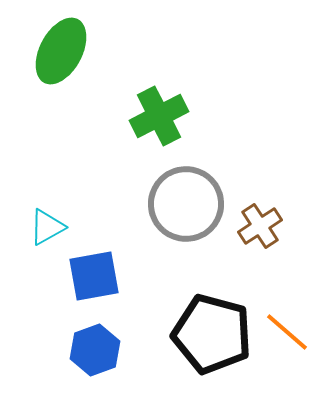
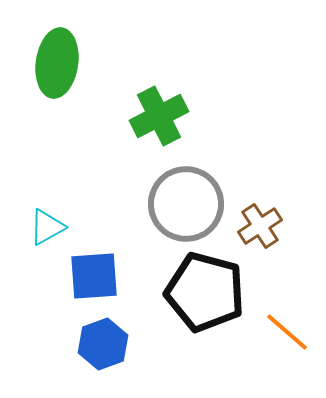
green ellipse: moved 4 px left, 12 px down; rotated 20 degrees counterclockwise
blue square: rotated 6 degrees clockwise
black pentagon: moved 7 px left, 42 px up
blue hexagon: moved 8 px right, 6 px up
